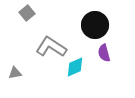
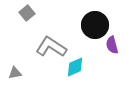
purple semicircle: moved 8 px right, 8 px up
